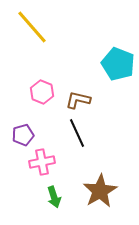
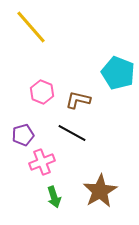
yellow line: moved 1 px left
cyan pentagon: moved 9 px down
black line: moved 5 px left; rotated 36 degrees counterclockwise
pink cross: rotated 10 degrees counterclockwise
